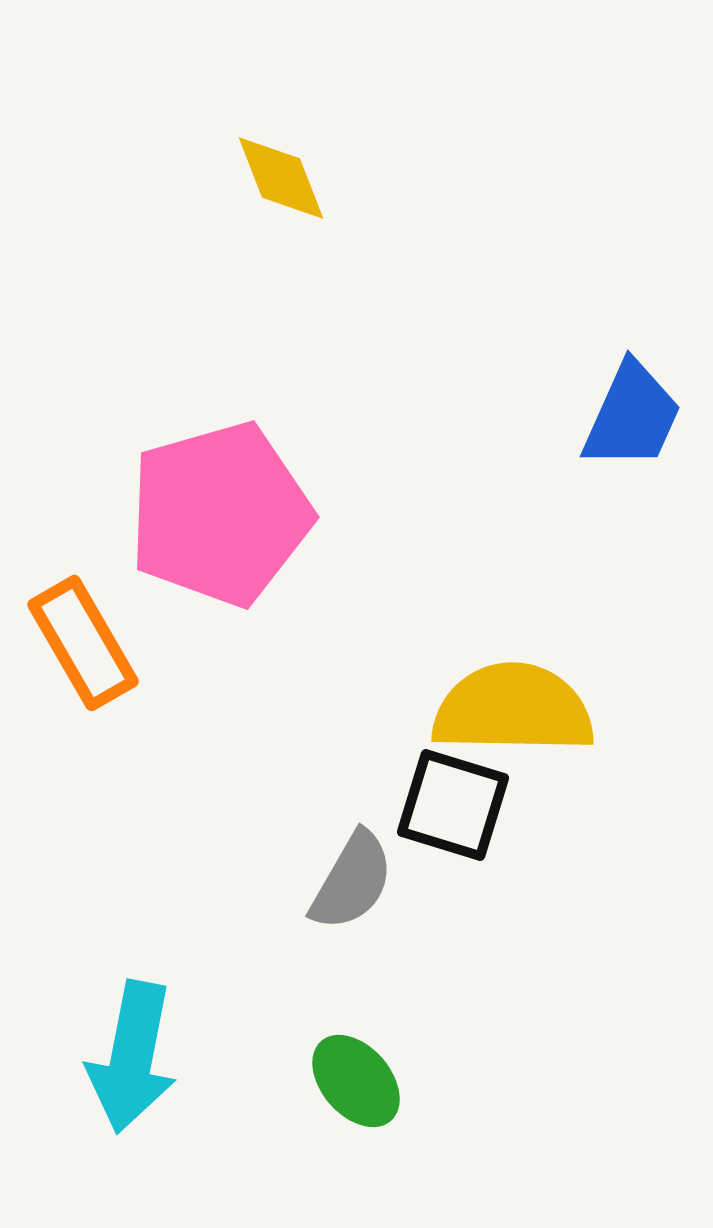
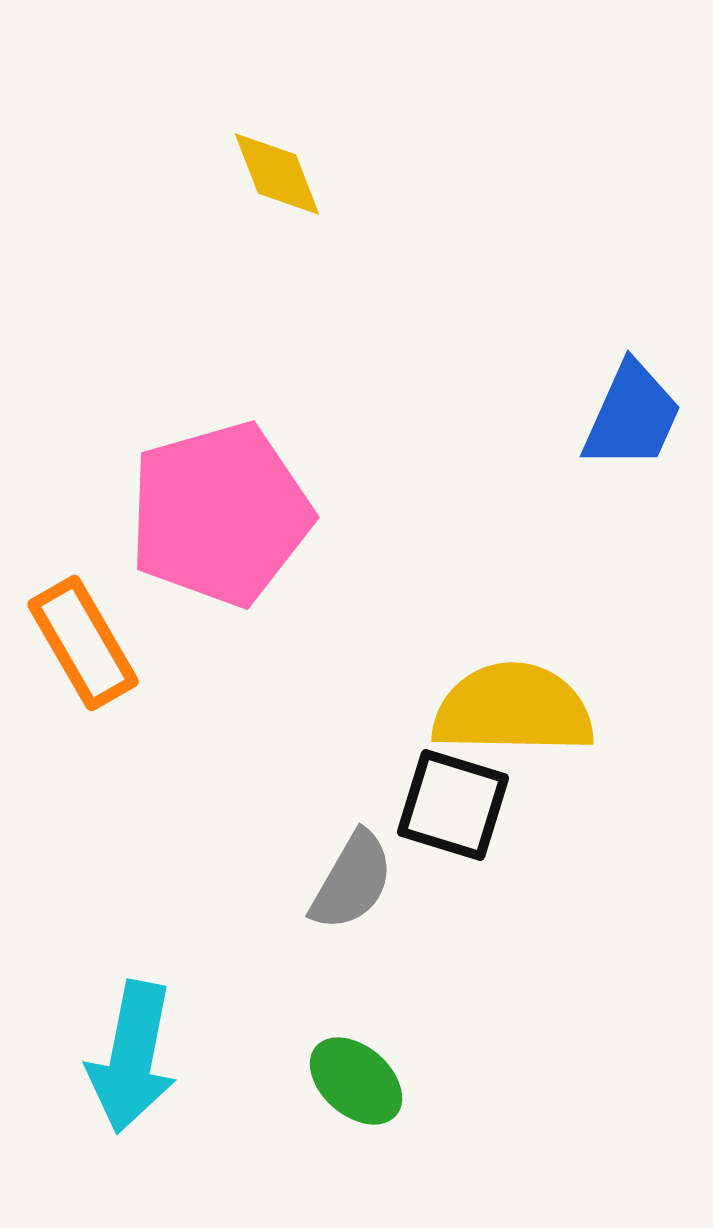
yellow diamond: moved 4 px left, 4 px up
green ellipse: rotated 8 degrees counterclockwise
